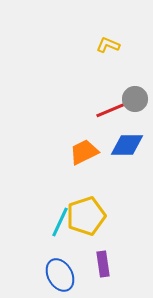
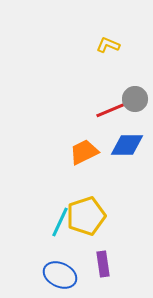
blue ellipse: rotated 36 degrees counterclockwise
